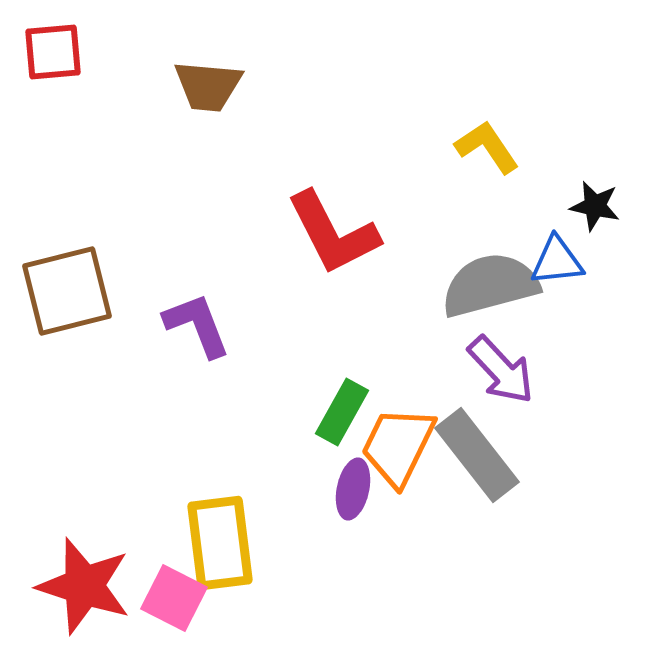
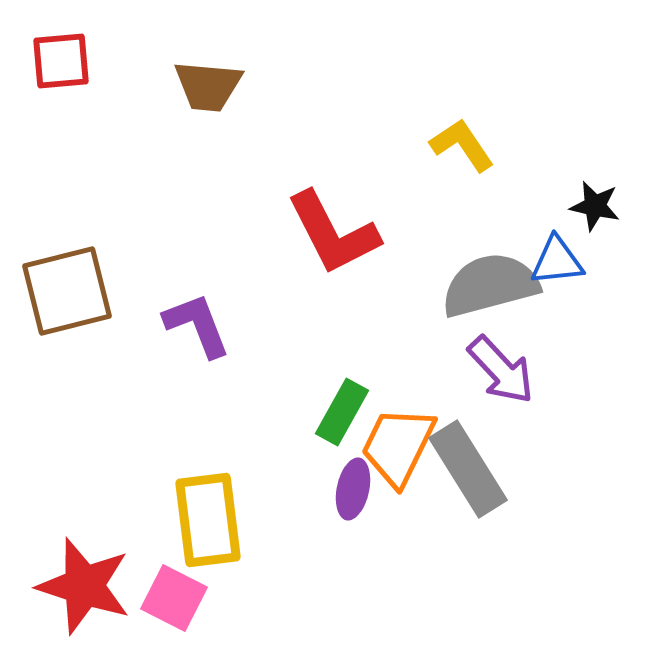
red square: moved 8 px right, 9 px down
yellow L-shape: moved 25 px left, 2 px up
gray rectangle: moved 9 px left, 14 px down; rotated 6 degrees clockwise
yellow rectangle: moved 12 px left, 23 px up
